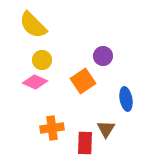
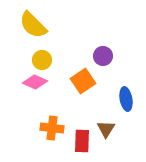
orange cross: rotated 15 degrees clockwise
red rectangle: moved 3 px left, 2 px up
